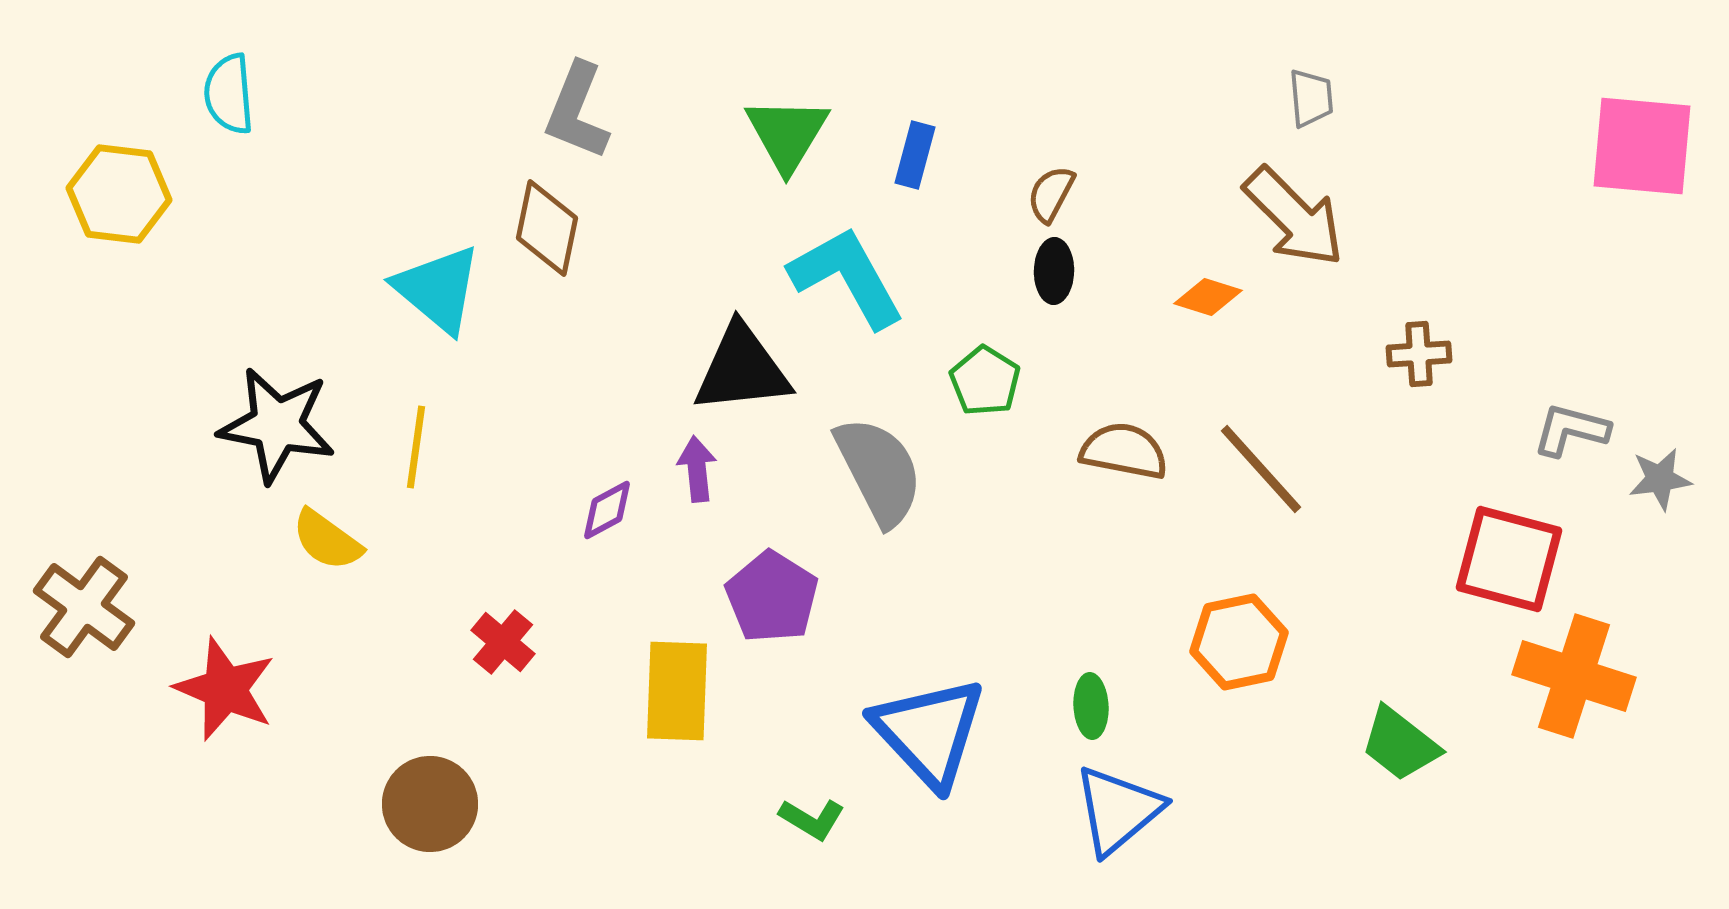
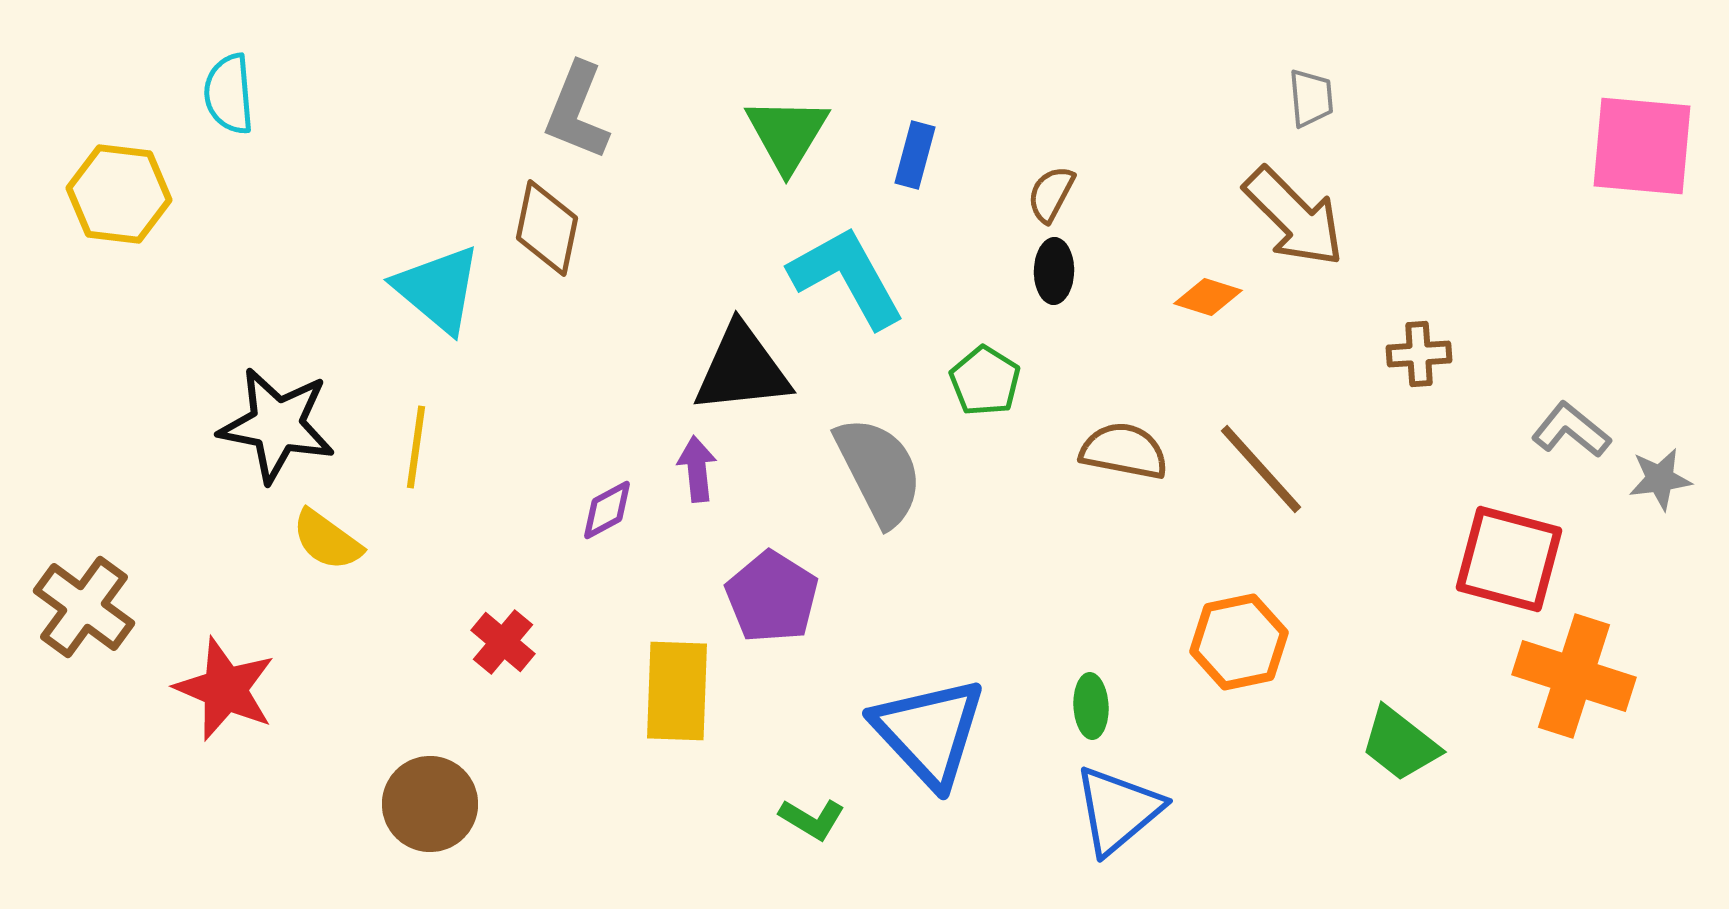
gray L-shape at (1571, 430): rotated 24 degrees clockwise
